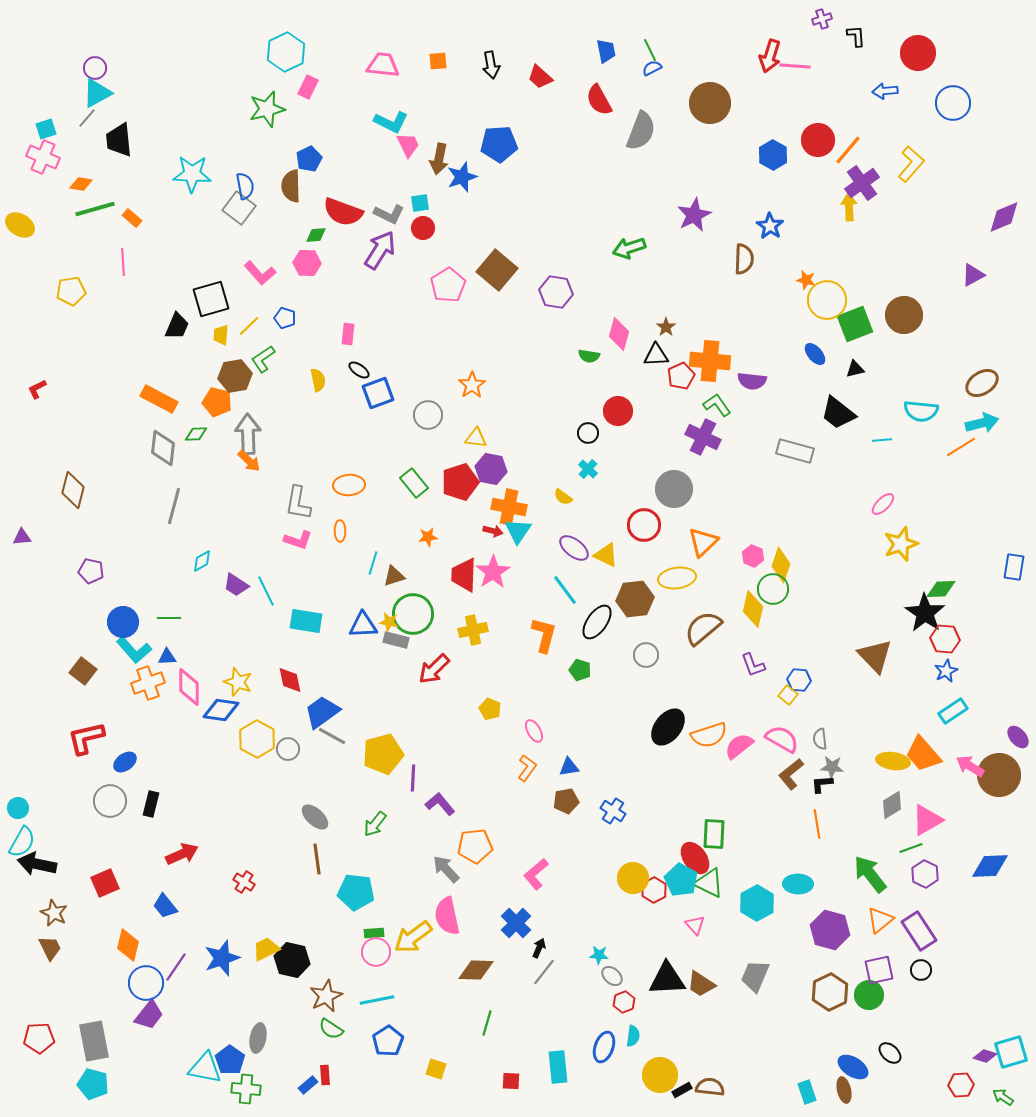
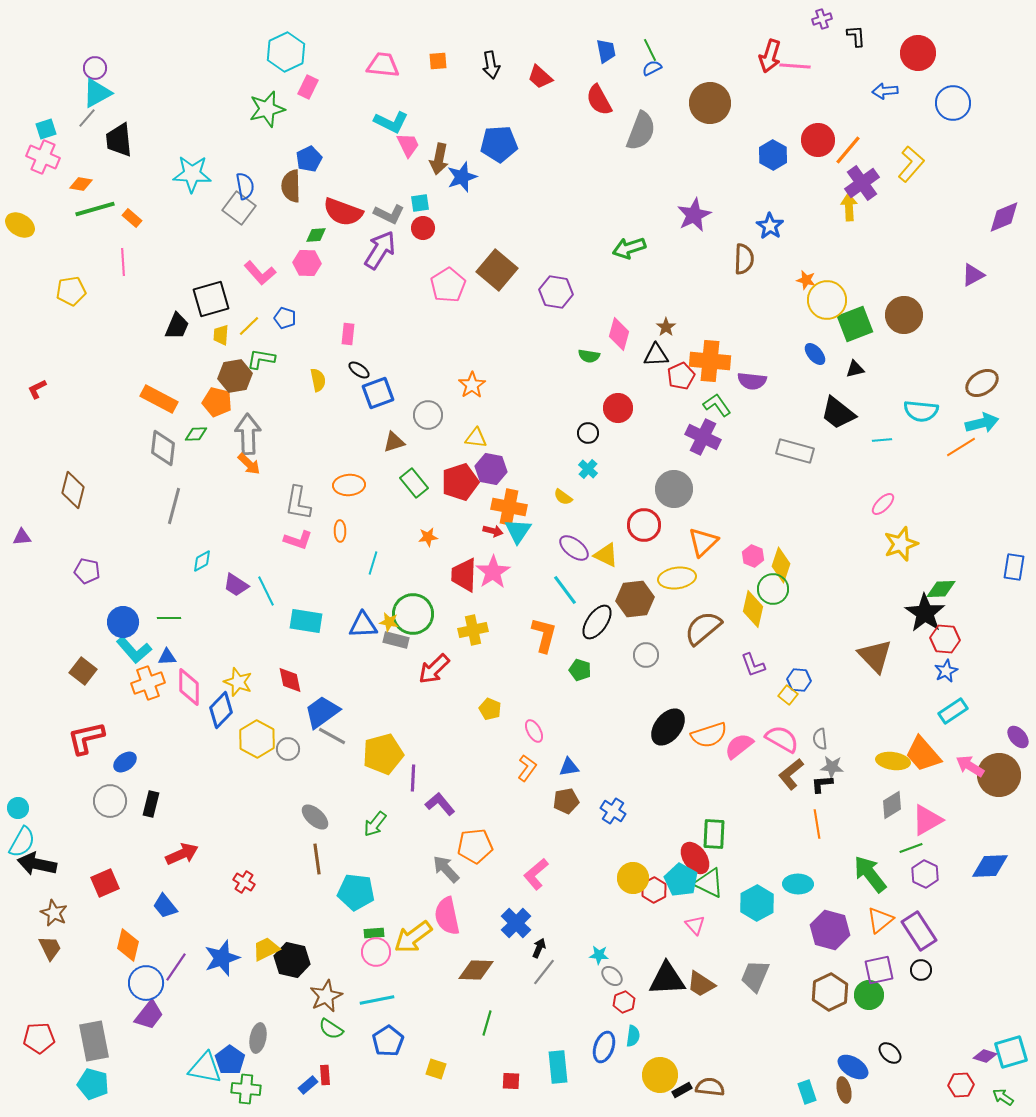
green L-shape at (263, 359): moved 2 px left; rotated 44 degrees clockwise
red circle at (618, 411): moved 3 px up
orange arrow at (249, 461): moved 3 px down
purple pentagon at (91, 571): moved 4 px left
brown triangle at (394, 576): moved 134 px up
blue diamond at (221, 710): rotated 54 degrees counterclockwise
